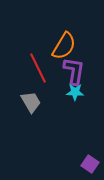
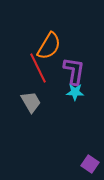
orange semicircle: moved 15 px left
